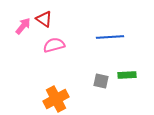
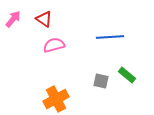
pink arrow: moved 10 px left, 7 px up
green rectangle: rotated 42 degrees clockwise
